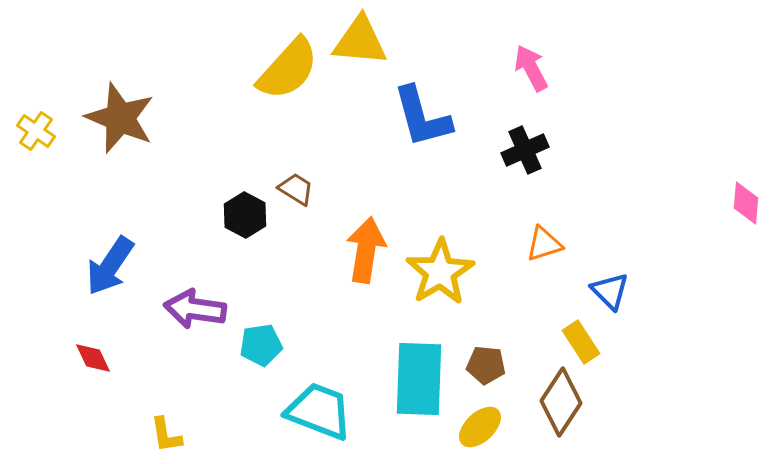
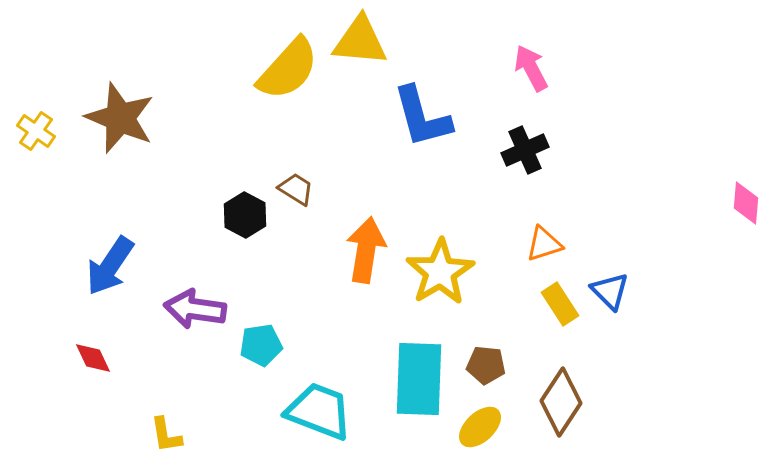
yellow rectangle: moved 21 px left, 38 px up
